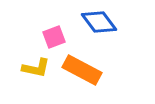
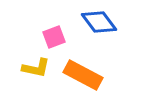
orange rectangle: moved 1 px right, 5 px down
